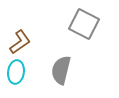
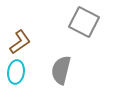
gray square: moved 2 px up
